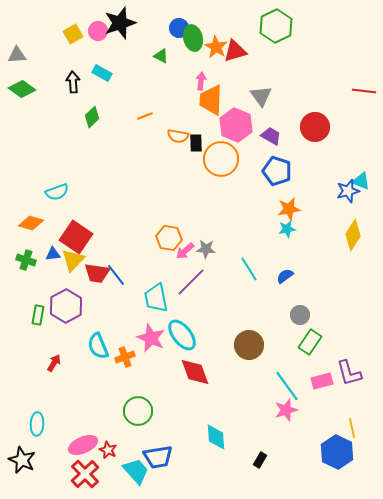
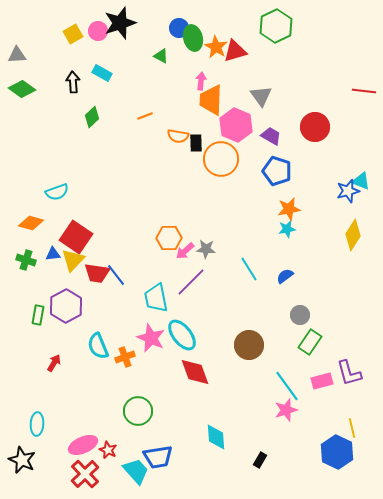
orange hexagon at (169, 238): rotated 10 degrees counterclockwise
